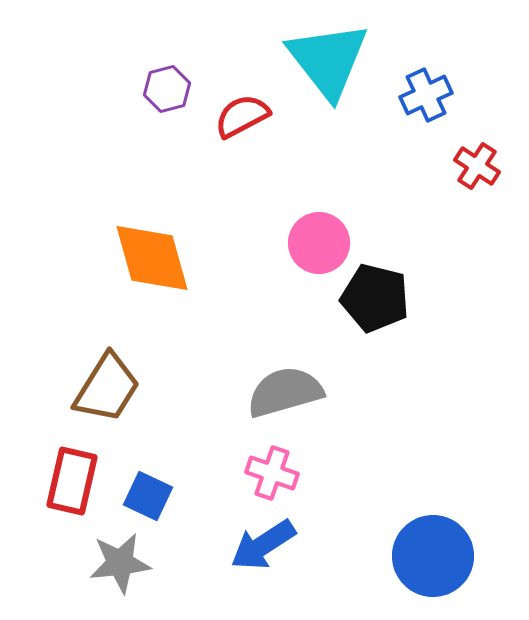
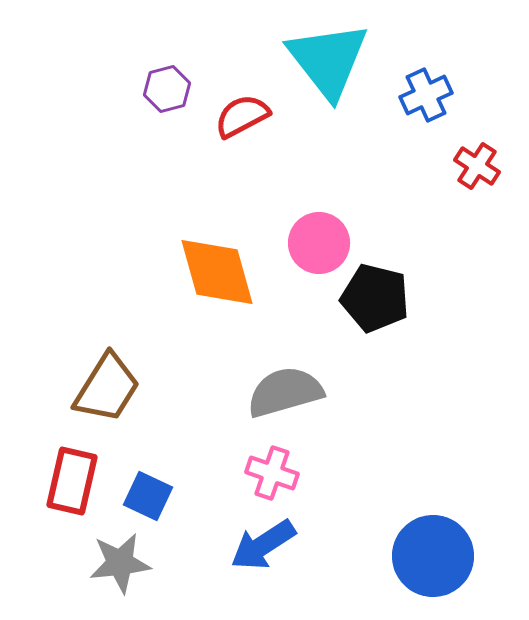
orange diamond: moved 65 px right, 14 px down
